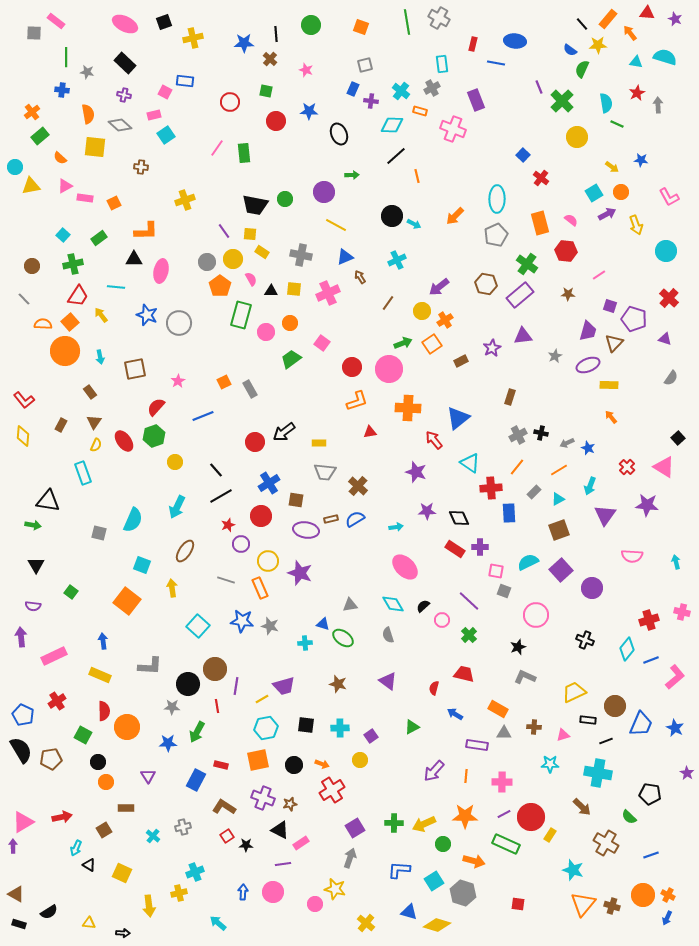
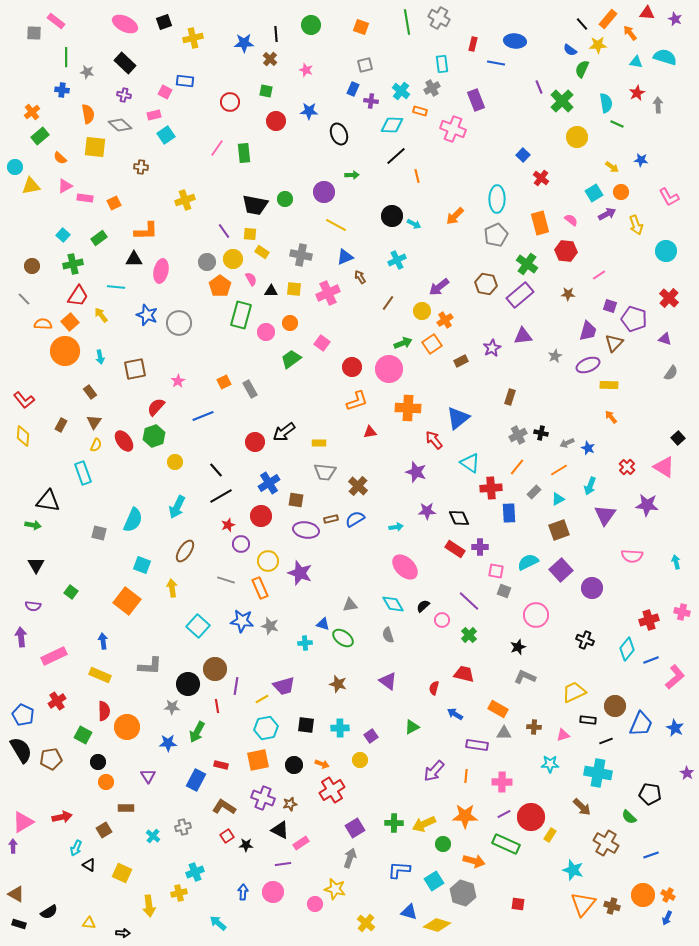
gray semicircle at (671, 378): moved 5 px up
